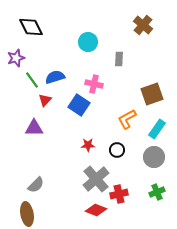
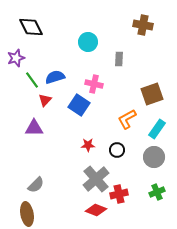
brown cross: rotated 30 degrees counterclockwise
